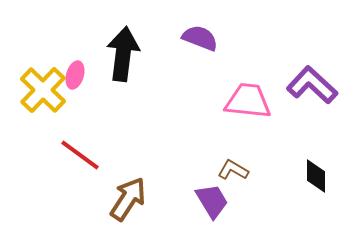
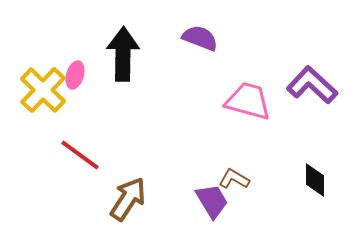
black arrow: rotated 6 degrees counterclockwise
pink trapezoid: rotated 9 degrees clockwise
brown L-shape: moved 1 px right, 9 px down
black diamond: moved 1 px left, 4 px down
